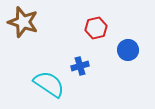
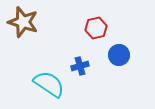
blue circle: moved 9 px left, 5 px down
